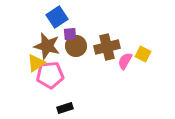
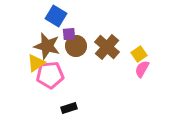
blue square: moved 1 px left, 1 px up; rotated 25 degrees counterclockwise
purple square: moved 1 px left
brown cross: rotated 35 degrees counterclockwise
yellow square: moved 4 px left; rotated 28 degrees clockwise
pink semicircle: moved 17 px right, 8 px down
black rectangle: moved 4 px right
